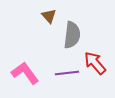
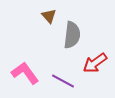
red arrow: rotated 85 degrees counterclockwise
purple line: moved 4 px left, 8 px down; rotated 35 degrees clockwise
